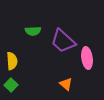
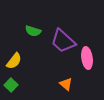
green semicircle: rotated 21 degrees clockwise
yellow semicircle: moved 2 px right; rotated 42 degrees clockwise
